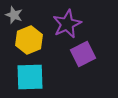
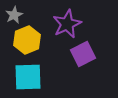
gray star: rotated 24 degrees clockwise
yellow hexagon: moved 2 px left
cyan square: moved 2 px left
